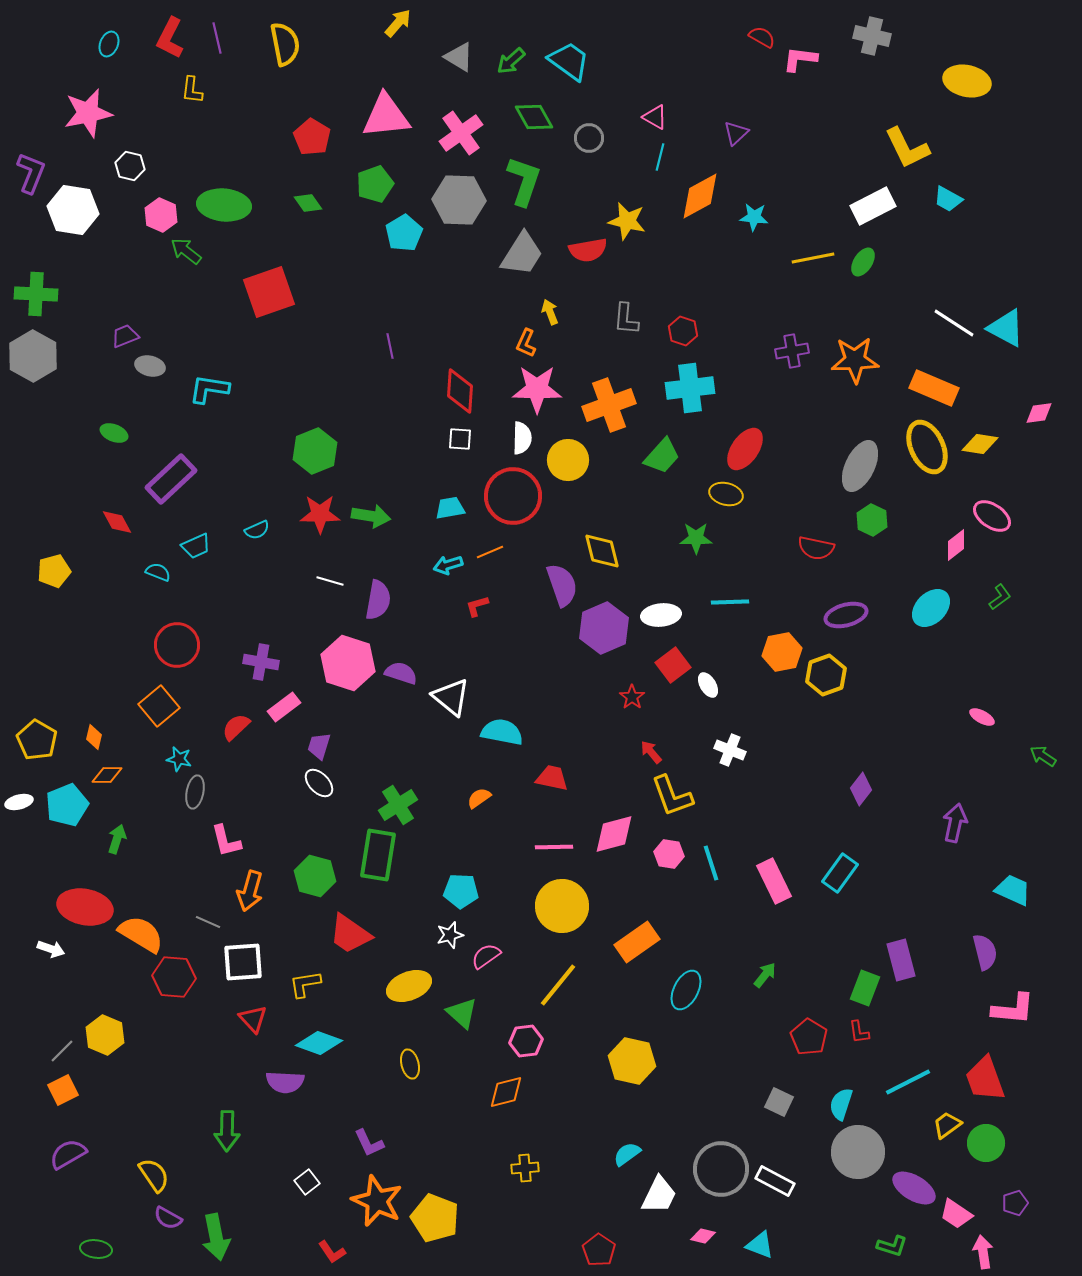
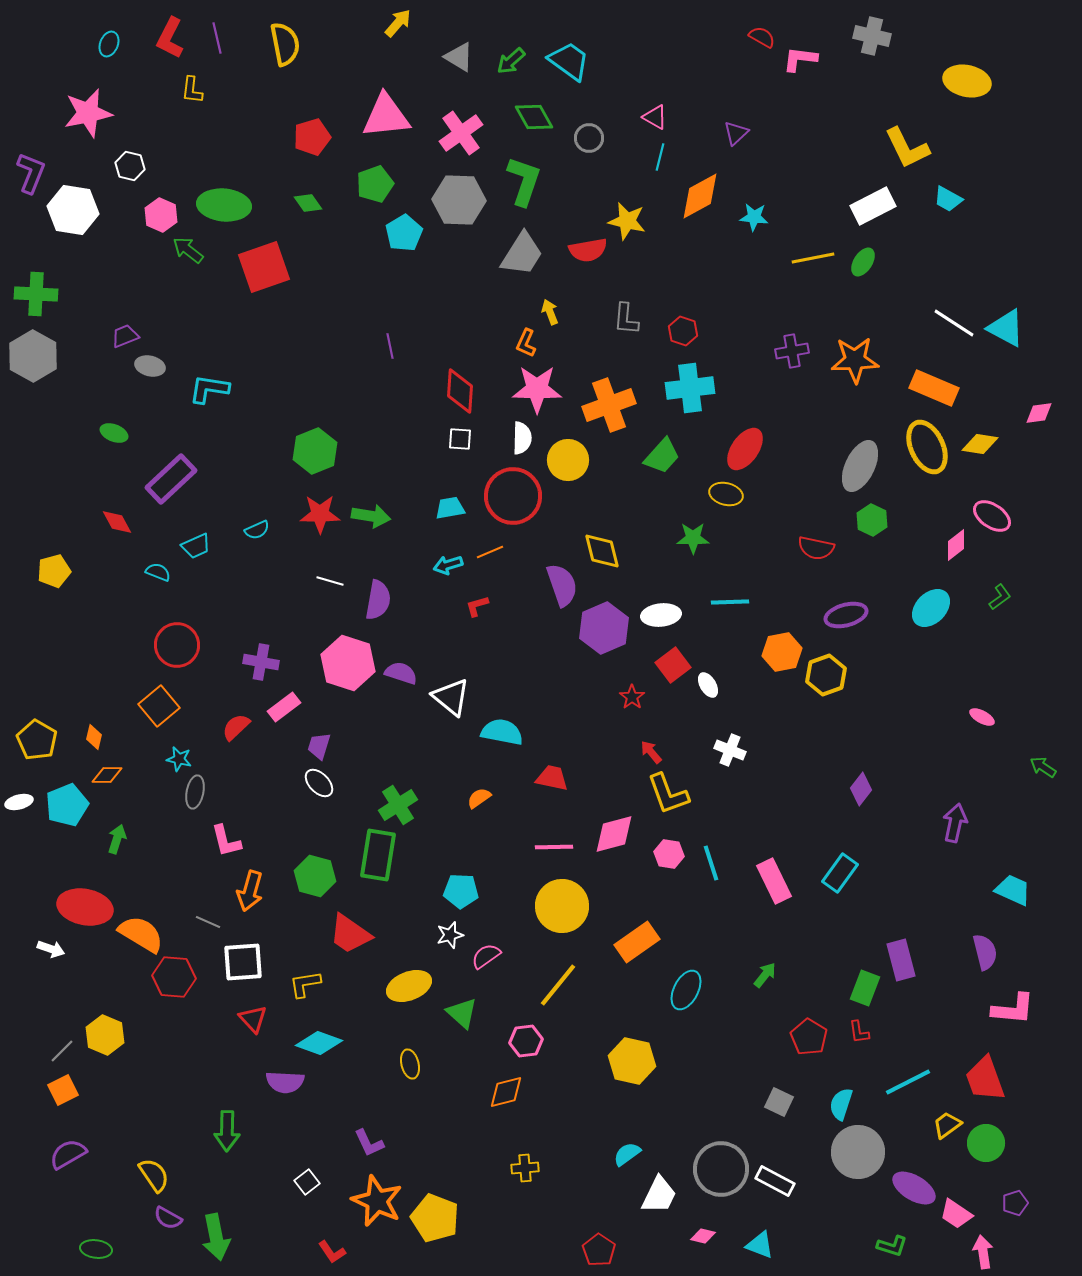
red pentagon at (312, 137): rotated 24 degrees clockwise
green arrow at (186, 251): moved 2 px right, 1 px up
red square at (269, 292): moved 5 px left, 25 px up
green star at (696, 538): moved 3 px left
green arrow at (1043, 756): moved 11 px down
yellow L-shape at (672, 796): moved 4 px left, 2 px up
